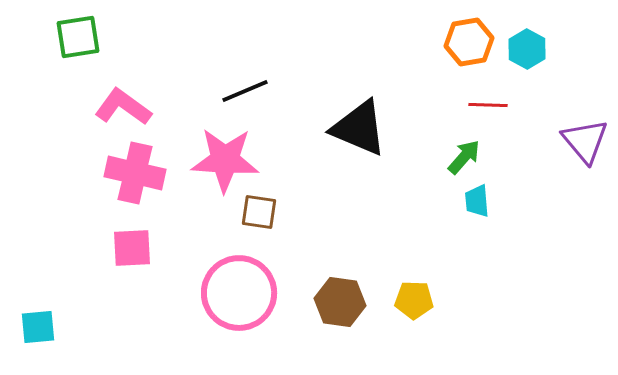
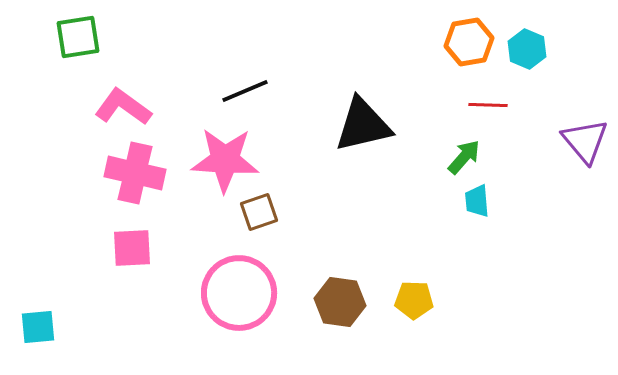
cyan hexagon: rotated 6 degrees counterclockwise
black triangle: moved 4 px right, 3 px up; rotated 36 degrees counterclockwise
brown square: rotated 27 degrees counterclockwise
